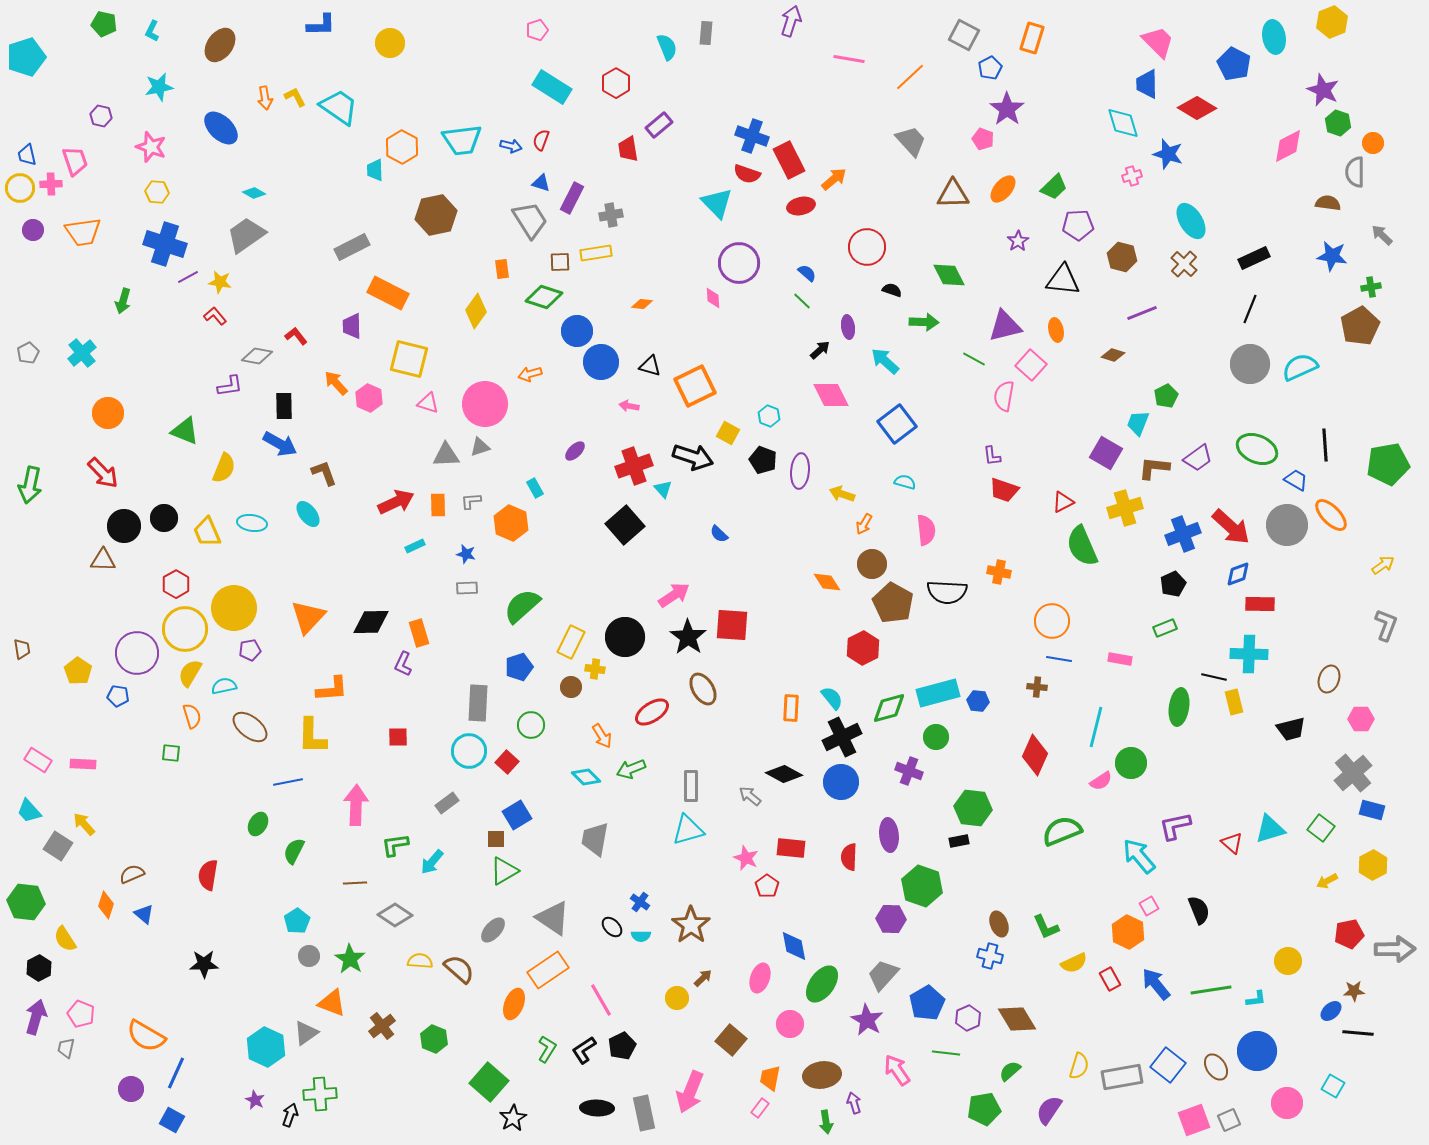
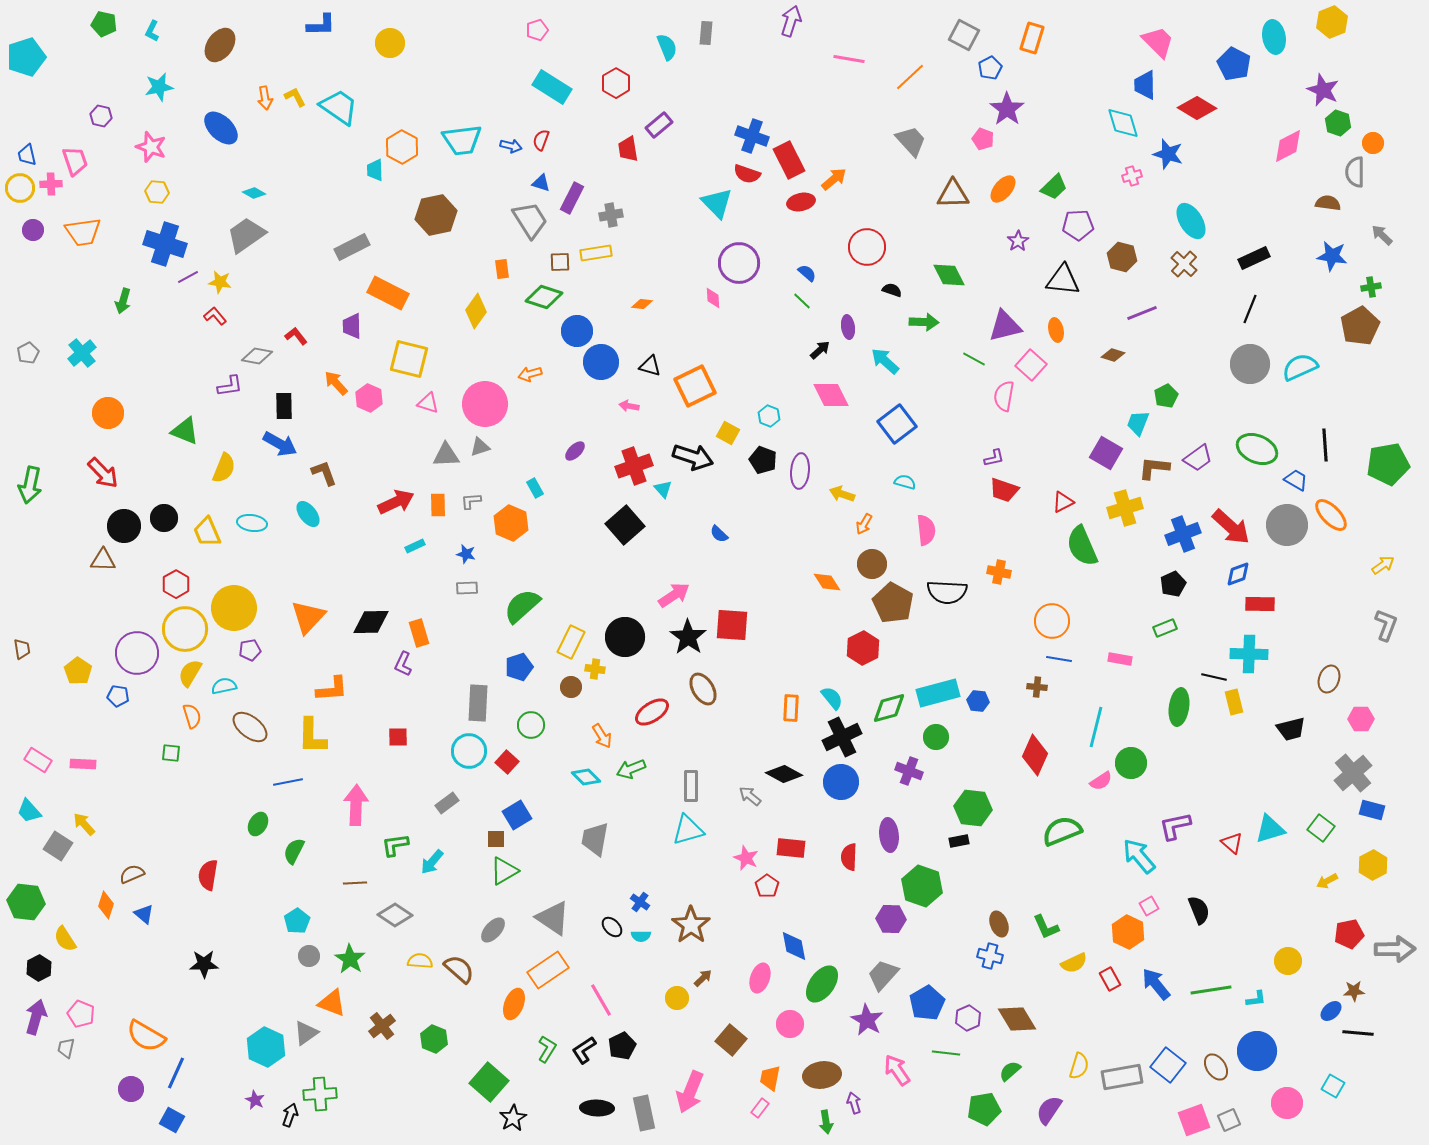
blue trapezoid at (1147, 84): moved 2 px left, 1 px down
red ellipse at (801, 206): moved 4 px up
purple L-shape at (992, 456): moved 2 px right, 2 px down; rotated 95 degrees counterclockwise
